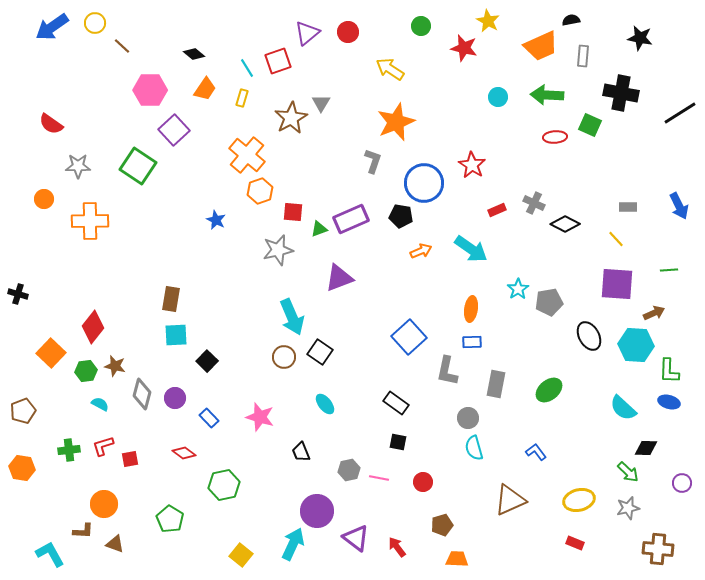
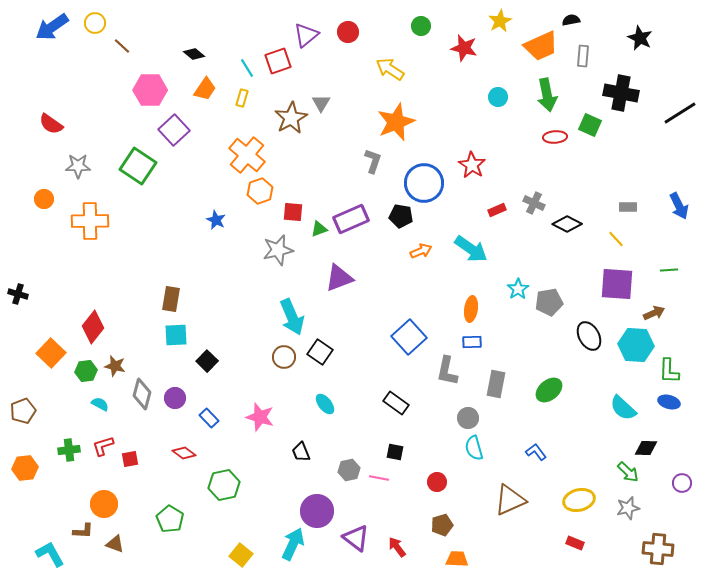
yellow star at (488, 21): moved 12 px right; rotated 15 degrees clockwise
purple triangle at (307, 33): moved 1 px left, 2 px down
black star at (640, 38): rotated 15 degrees clockwise
green arrow at (547, 95): rotated 104 degrees counterclockwise
black diamond at (565, 224): moved 2 px right
black square at (398, 442): moved 3 px left, 10 px down
orange hexagon at (22, 468): moved 3 px right; rotated 15 degrees counterclockwise
red circle at (423, 482): moved 14 px right
